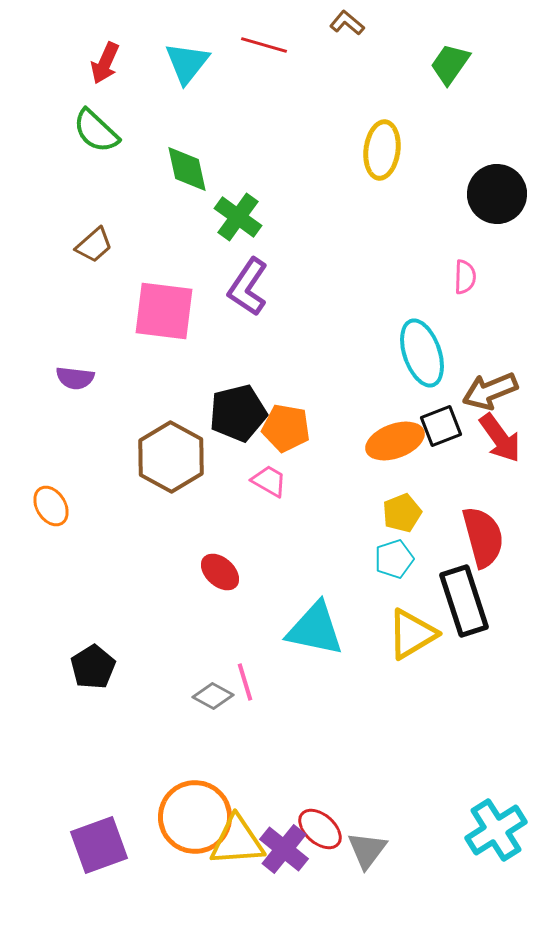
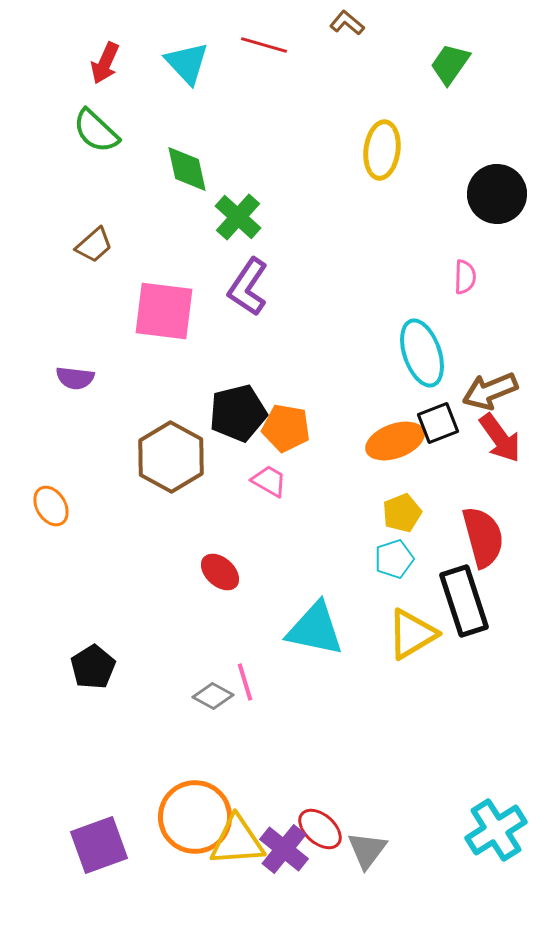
cyan triangle at (187, 63): rotated 21 degrees counterclockwise
green cross at (238, 217): rotated 6 degrees clockwise
black square at (441, 426): moved 3 px left, 3 px up
